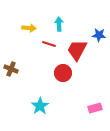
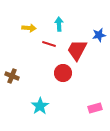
blue star: rotated 16 degrees counterclockwise
brown cross: moved 1 px right, 7 px down
